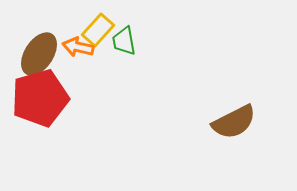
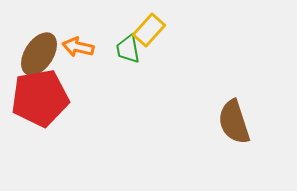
yellow rectangle: moved 51 px right
green trapezoid: moved 4 px right, 8 px down
red pentagon: rotated 6 degrees clockwise
brown semicircle: rotated 99 degrees clockwise
